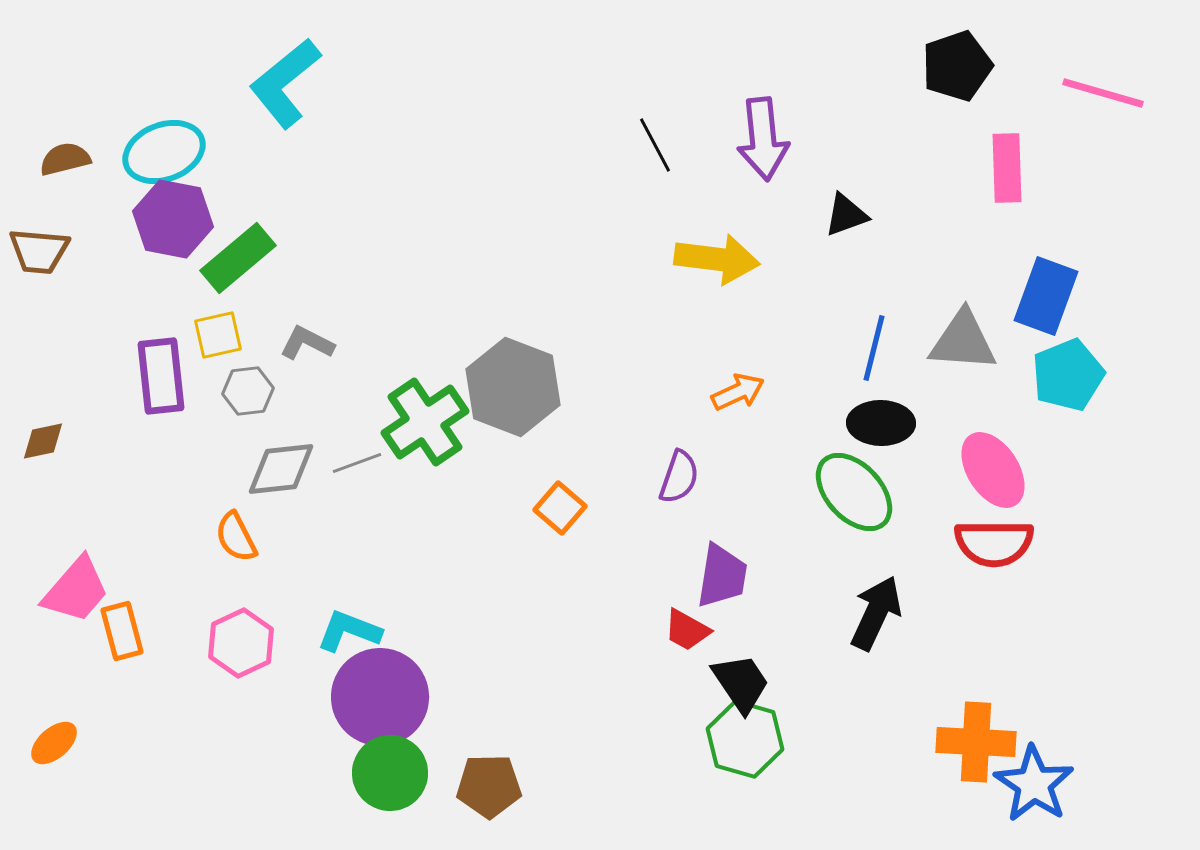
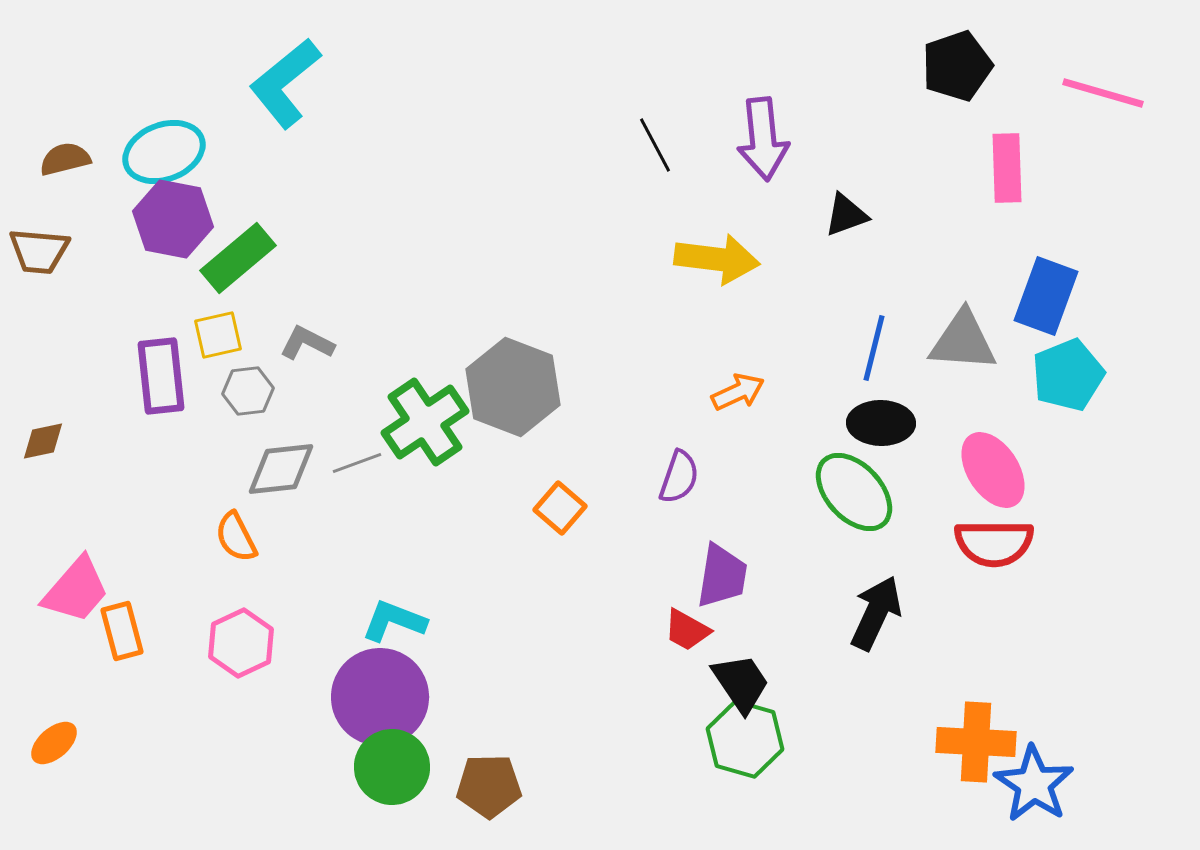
cyan L-shape at (349, 631): moved 45 px right, 10 px up
green circle at (390, 773): moved 2 px right, 6 px up
